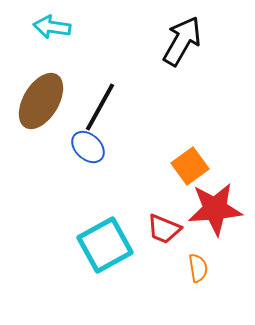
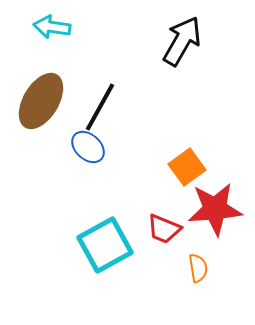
orange square: moved 3 px left, 1 px down
